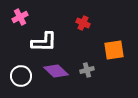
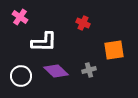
pink cross: rotated 28 degrees counterclockwise
gray cross: moved 2 px right
